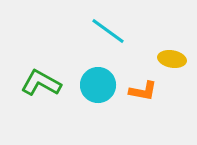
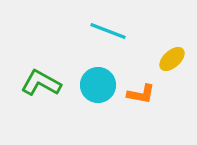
cyan line: rotated 15 degrees counterclockwise
yellow ellipse: rotated 52 degrees counterclockwise
orange L-shape: moved 2 px left, 3 px down
